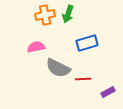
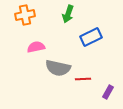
orange cross: moved 20 px left
blue rectangle: moved 4 px right, 6 px up; rotated 10 degrees counterclockwise
gray semicircle: rotated 15 degrees counterclockwise
purple rectangle: rotated 32 degrees counterclockwise
